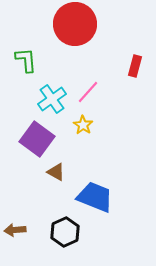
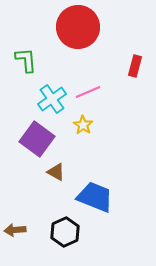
red circle: moved 3 px right, 3 px down
pink line: rotated 25 degrees clockwise
